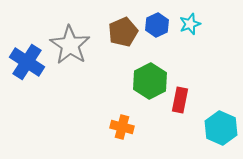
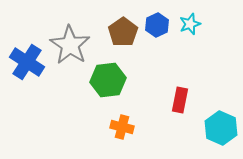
brown pentagon: rotated 12 degrees counterclockwise
green hexagon: moved 42 px left, 1 px up; rotated 20 degrees clockwise
